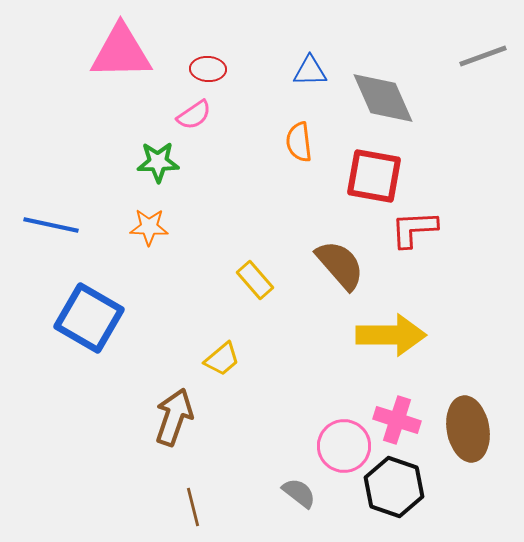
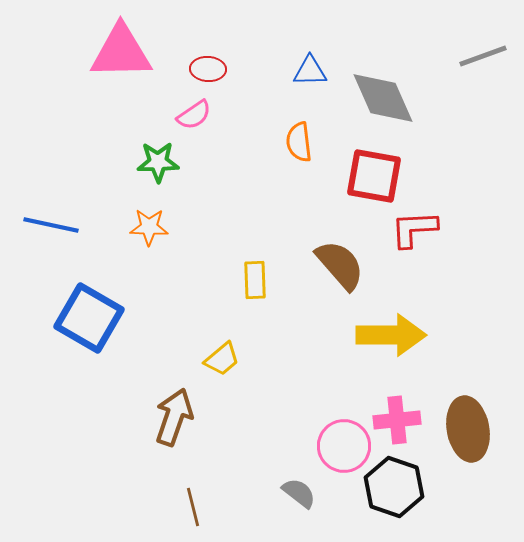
yellow rectangle: rotated 39 degrees clockwise
pink cross: rotated 24 degrees counterclockwise
